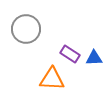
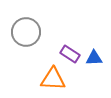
gray circle: moved 3 px down
orange triangle: moved 1 px right
